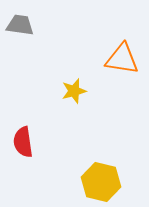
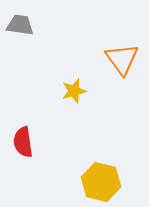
orange triangle: rotated 45 degrees clockwise
